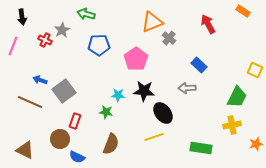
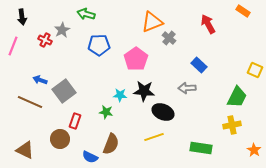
cyan star: moved 2 px right
black ellipse: moved 1 px up; rotated 30 degrees counterclockwise
orange star: moved 2 px left, 6 px down; rotated 24 degrees counterclockwise
blue semicircle: moved 13 px right
